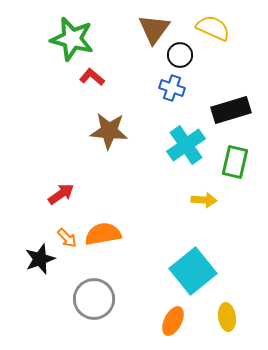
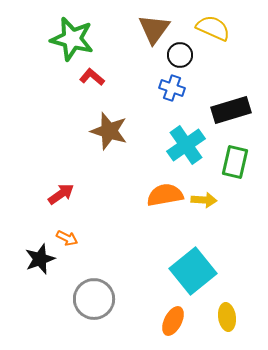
brown star: rotated 12 degrees clockwise
orange semicircle: moved 62 px right, 39 px up
orange arrow: rotated 20 degrees counterclockwise
